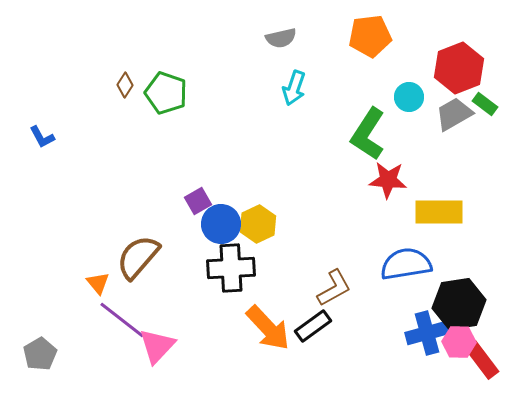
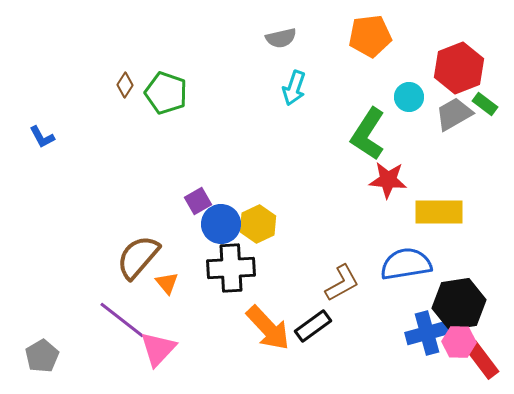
orange triangle: moved 69 px right
brown L-shape: moved 8 px right, 5 px up
pink triangle: moved 1 px right, 3 px down
gray pentagon: moved 2 px right, 2 px down
